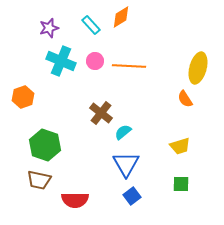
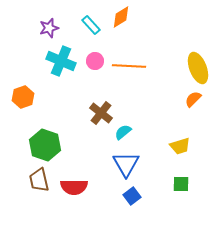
yellow ellipse: rotated 36 degrees counterclockwise
orange semicircle: moved 8 px right; rotated 78 degrees clockwise
brown trapezoid: rotated 65 degrees clockwise
red semicircle: moved 1 px left, 13 px up
